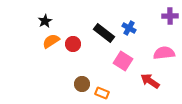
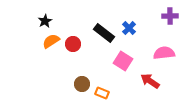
blue cross: rotated 16 degrees clockwise
